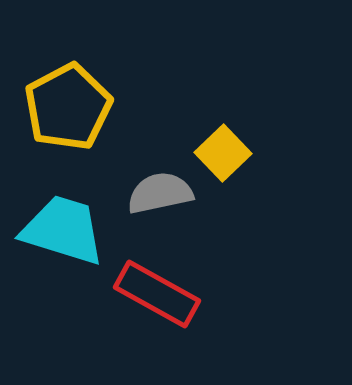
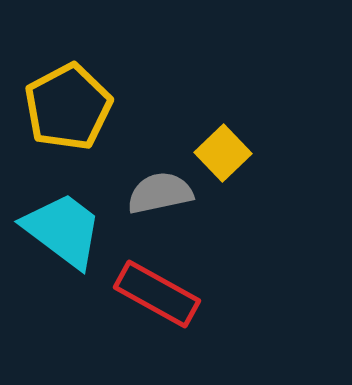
cyan trapezoid: rotated 20 degrees clockwise
